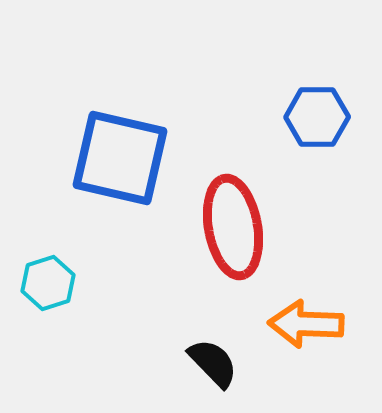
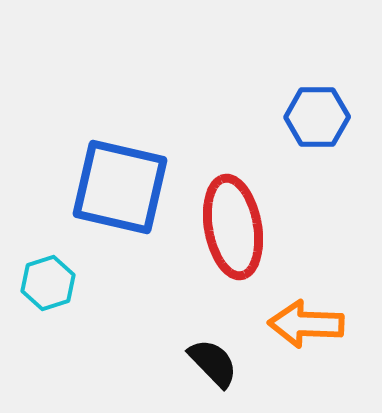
blue square: moved 29 px down
